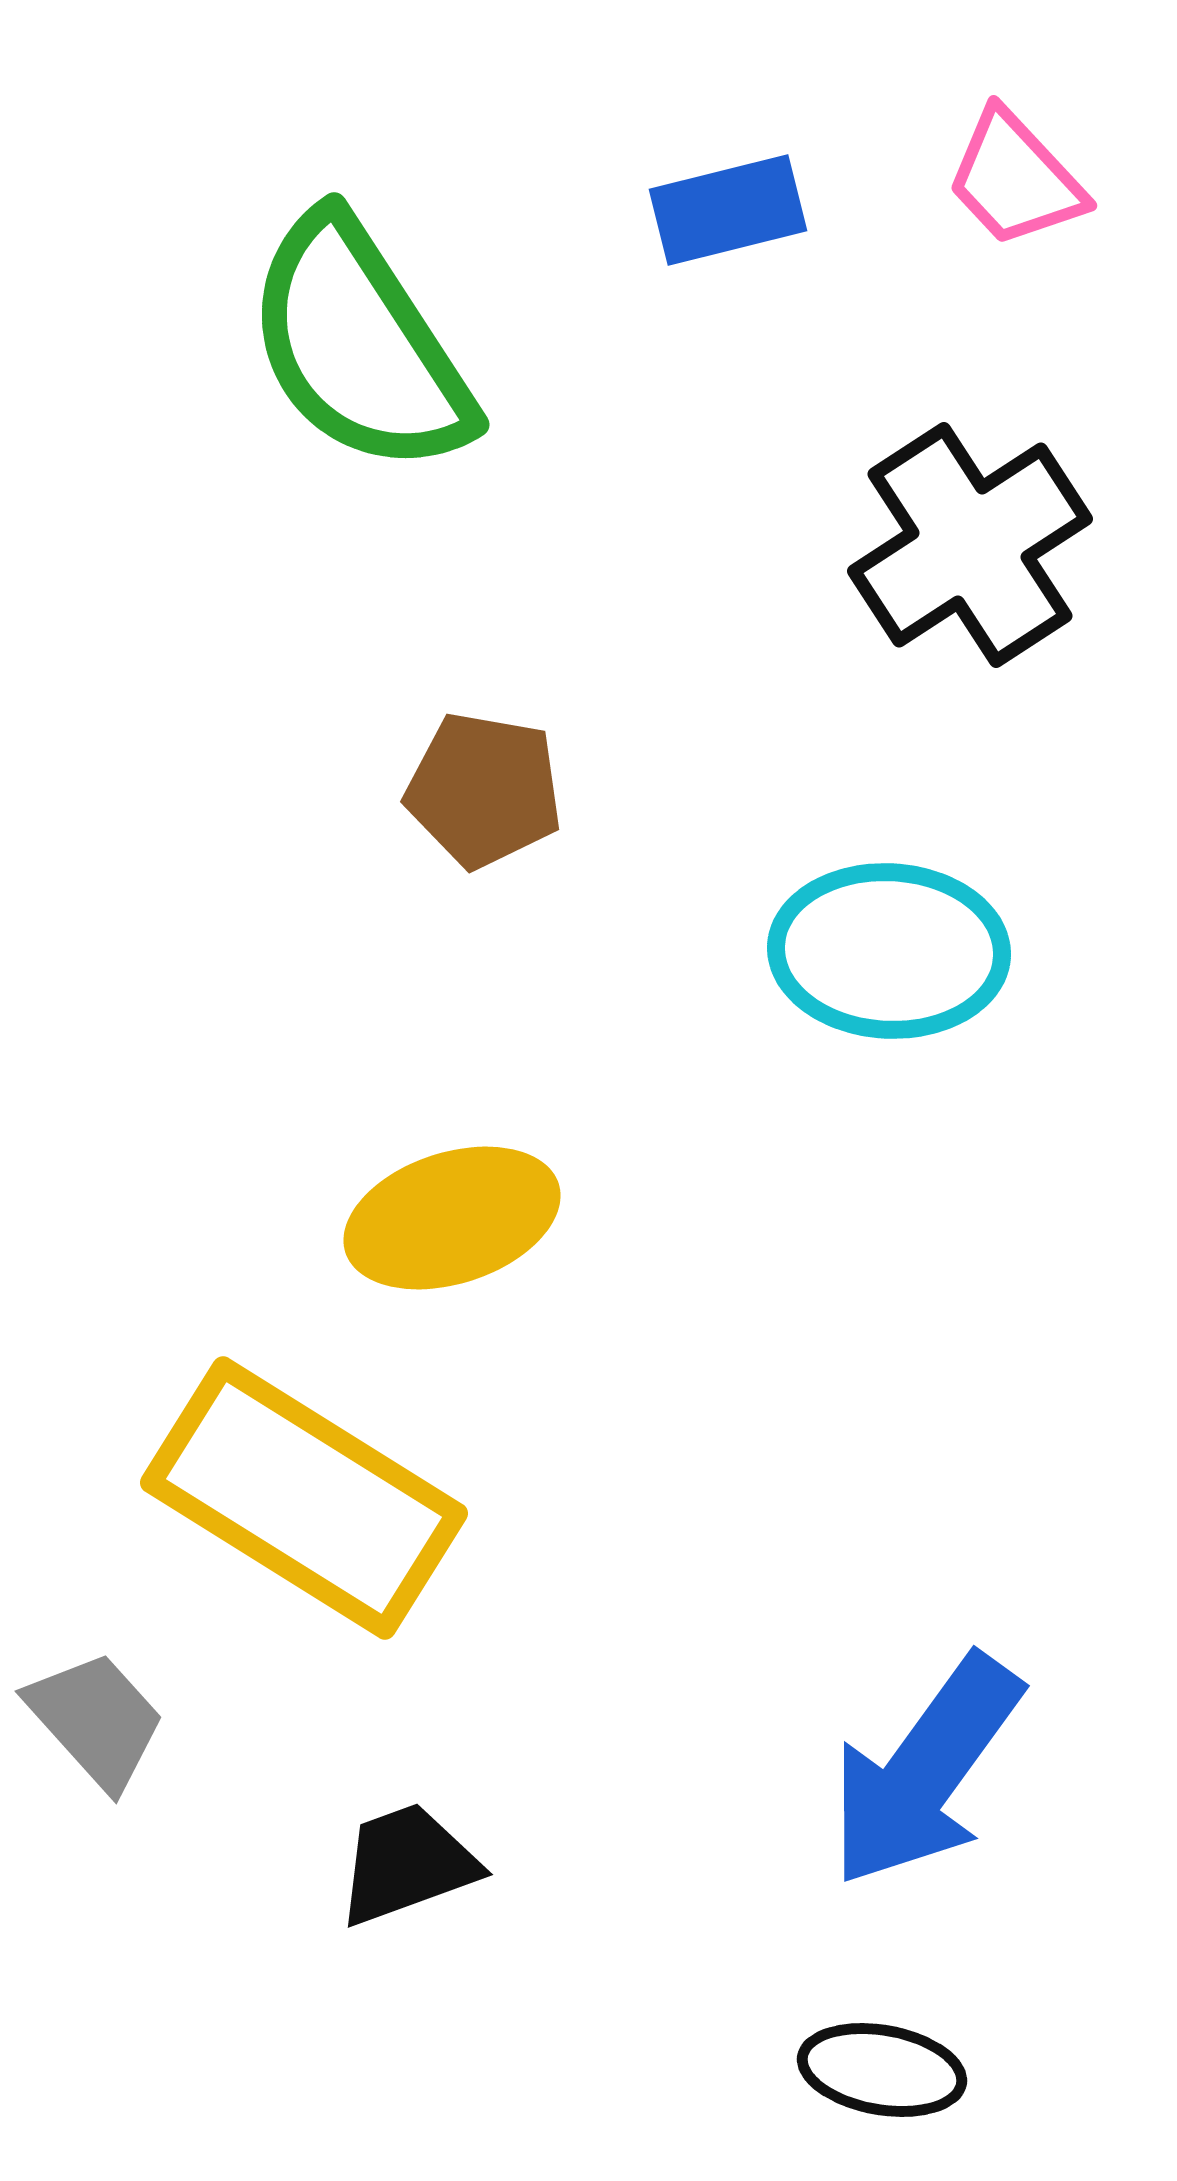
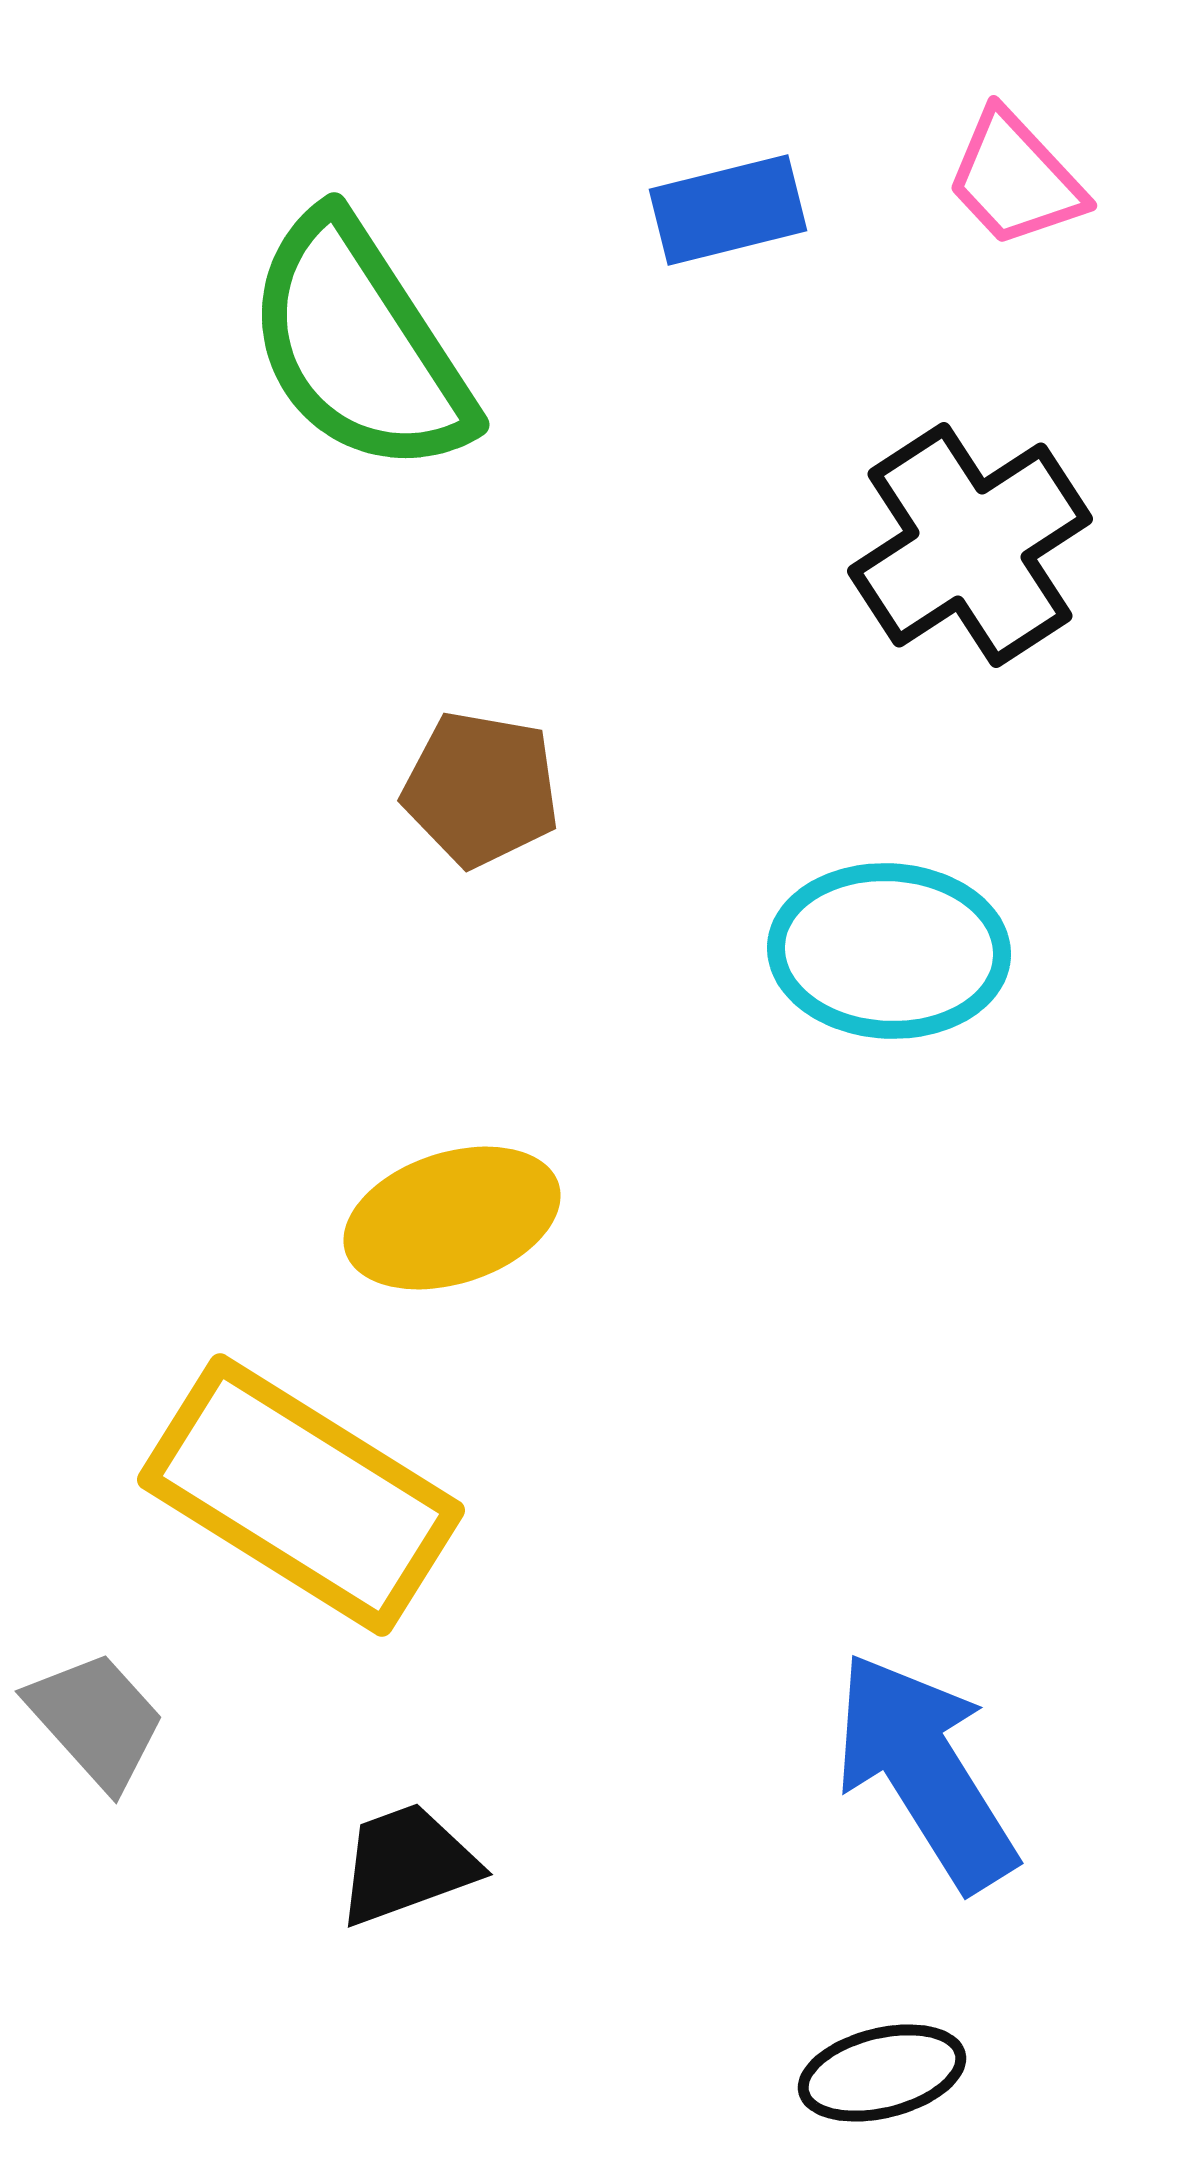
brown pentagon: moved 3 px left, 1 px up
yellow rectangle: moved 3 px left, 3 px up
blue arrow: rotated 112 degrees clockwise
black ellipse: moved 3 px down; rotated 24 degrees counterclockwise
